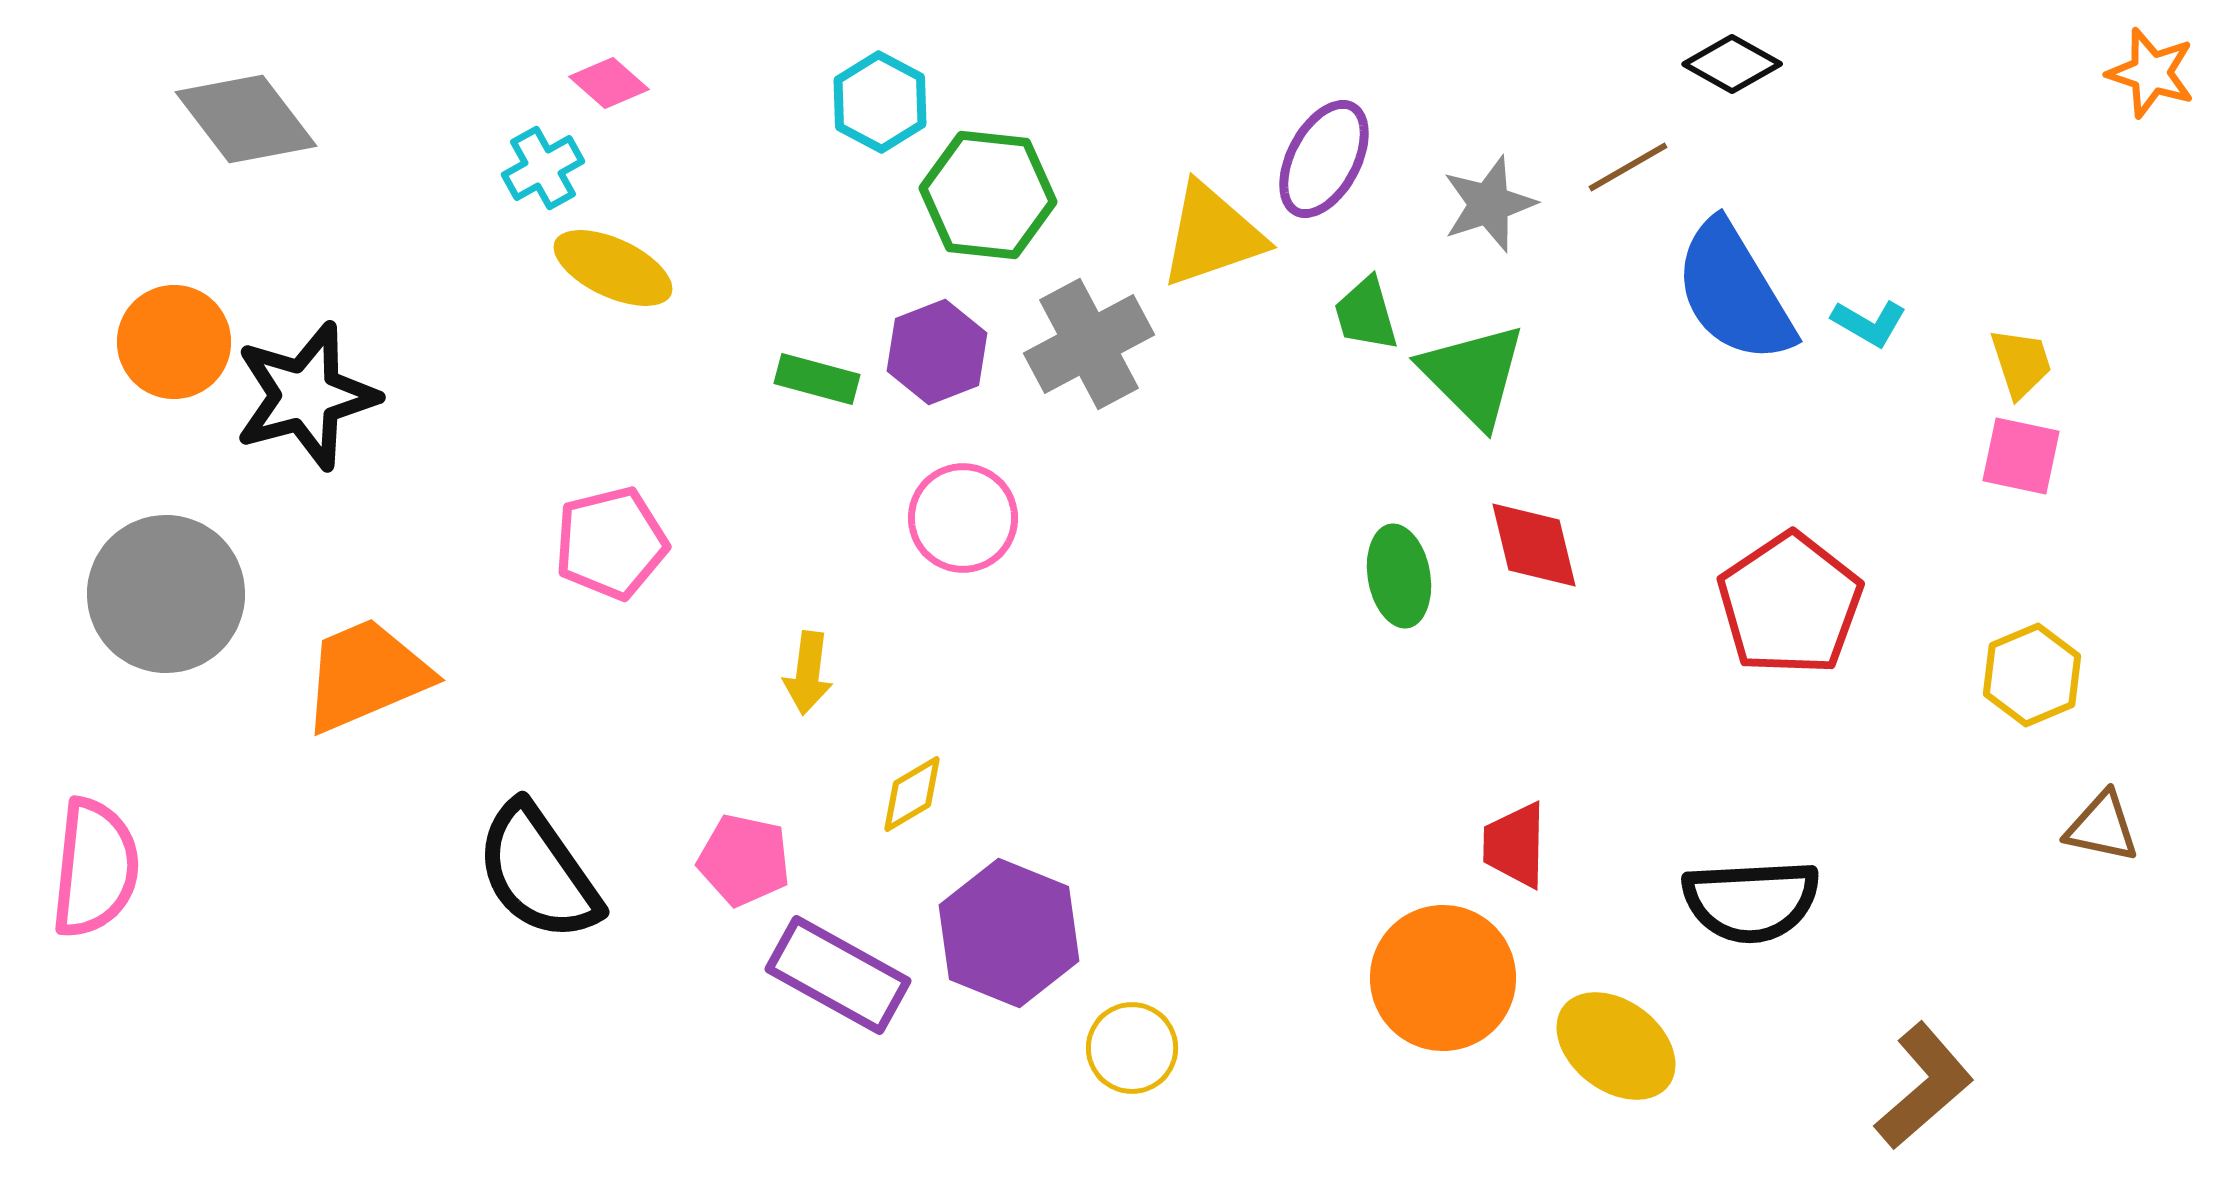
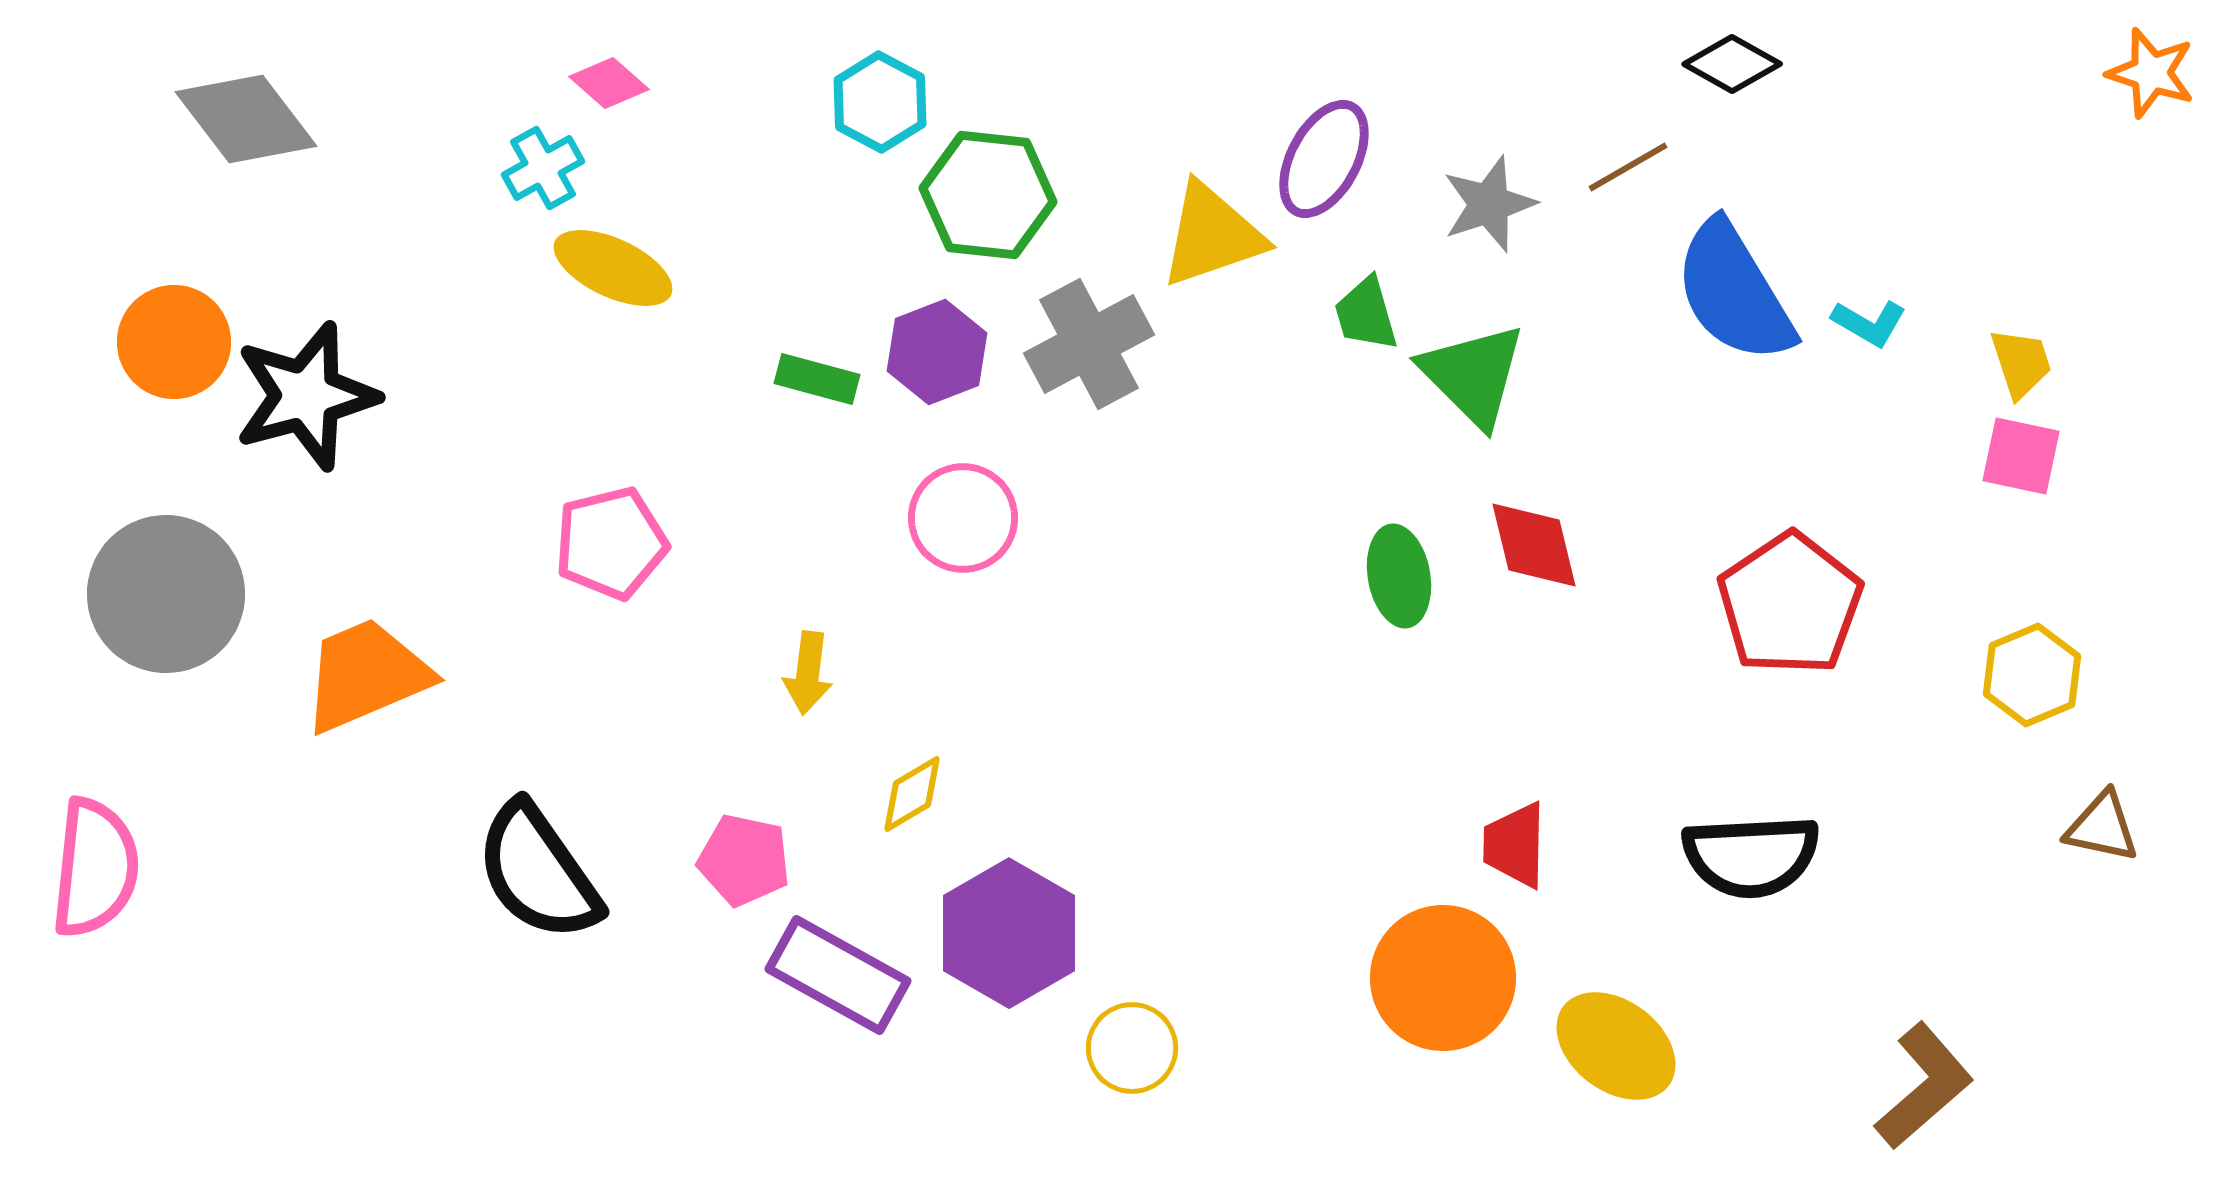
black semicircle at (1751, 901): moved 45 px up
purple hexagon at (1009, 933): rotated 8 degrees clockwise
